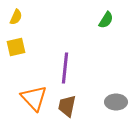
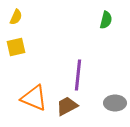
green semicircle: rotated 18 degrees counterclockwise
purple line: moved 13 px right, 7 px down
orange triangle: rotated 24 degrees counterclockwise
gray ellipse: moved 1 px left, 1 px down
brown trapezoid: rotated 50 degrees clockwise
